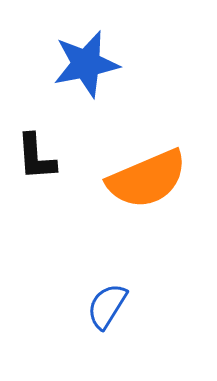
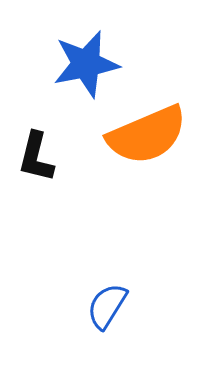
black L-shape: rotated 18 degrees clockwise
orange semicircle: moved 44 px up
